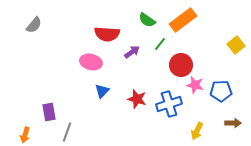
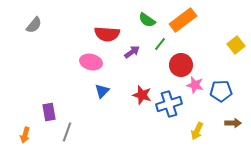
red star: moved 5 px right, 4 px up
